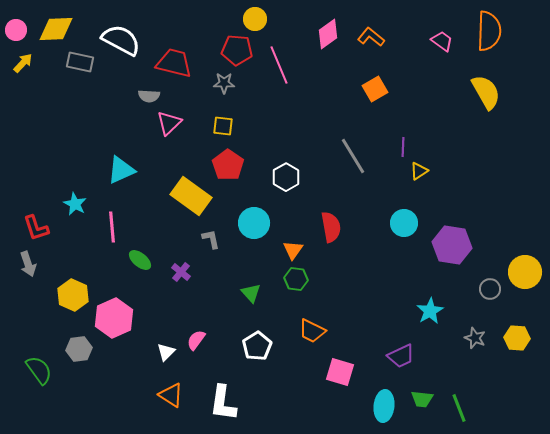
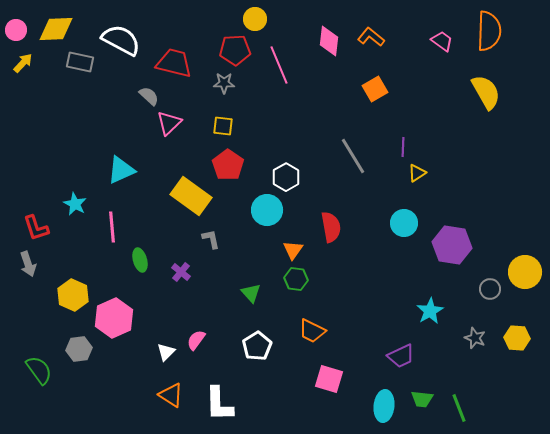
pink diamond at (328, 34): moved 1 px right, 7 px down; rotated 48 degrees counterclockwise
red pentagon at (237, 50): moved 2 px left; rotated 8 degrees counterclockwise
gray semicircle at (149, 96): rotated 140 degrees counterclockwise
yellow triangle at (419, 171): moved 2 px left, 2 px down
cyan circle at (254, 223): moved 13 px right, 13 px up
green ellipse at (140, 260): rotated 35 degrees clockwise
pink square at (340, 372): moved 11 px left, 7 px down
white L-shape at (223, 403): moved 4 px left, 1 px down; rotated 9 degrees counterclockwise
